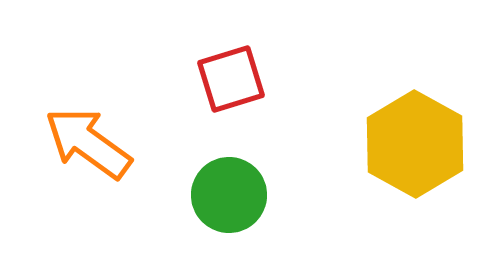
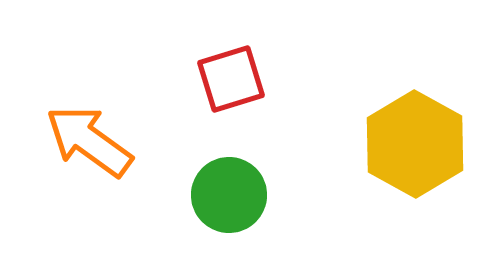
orange arrow: moved 1 px right, 2 px up
